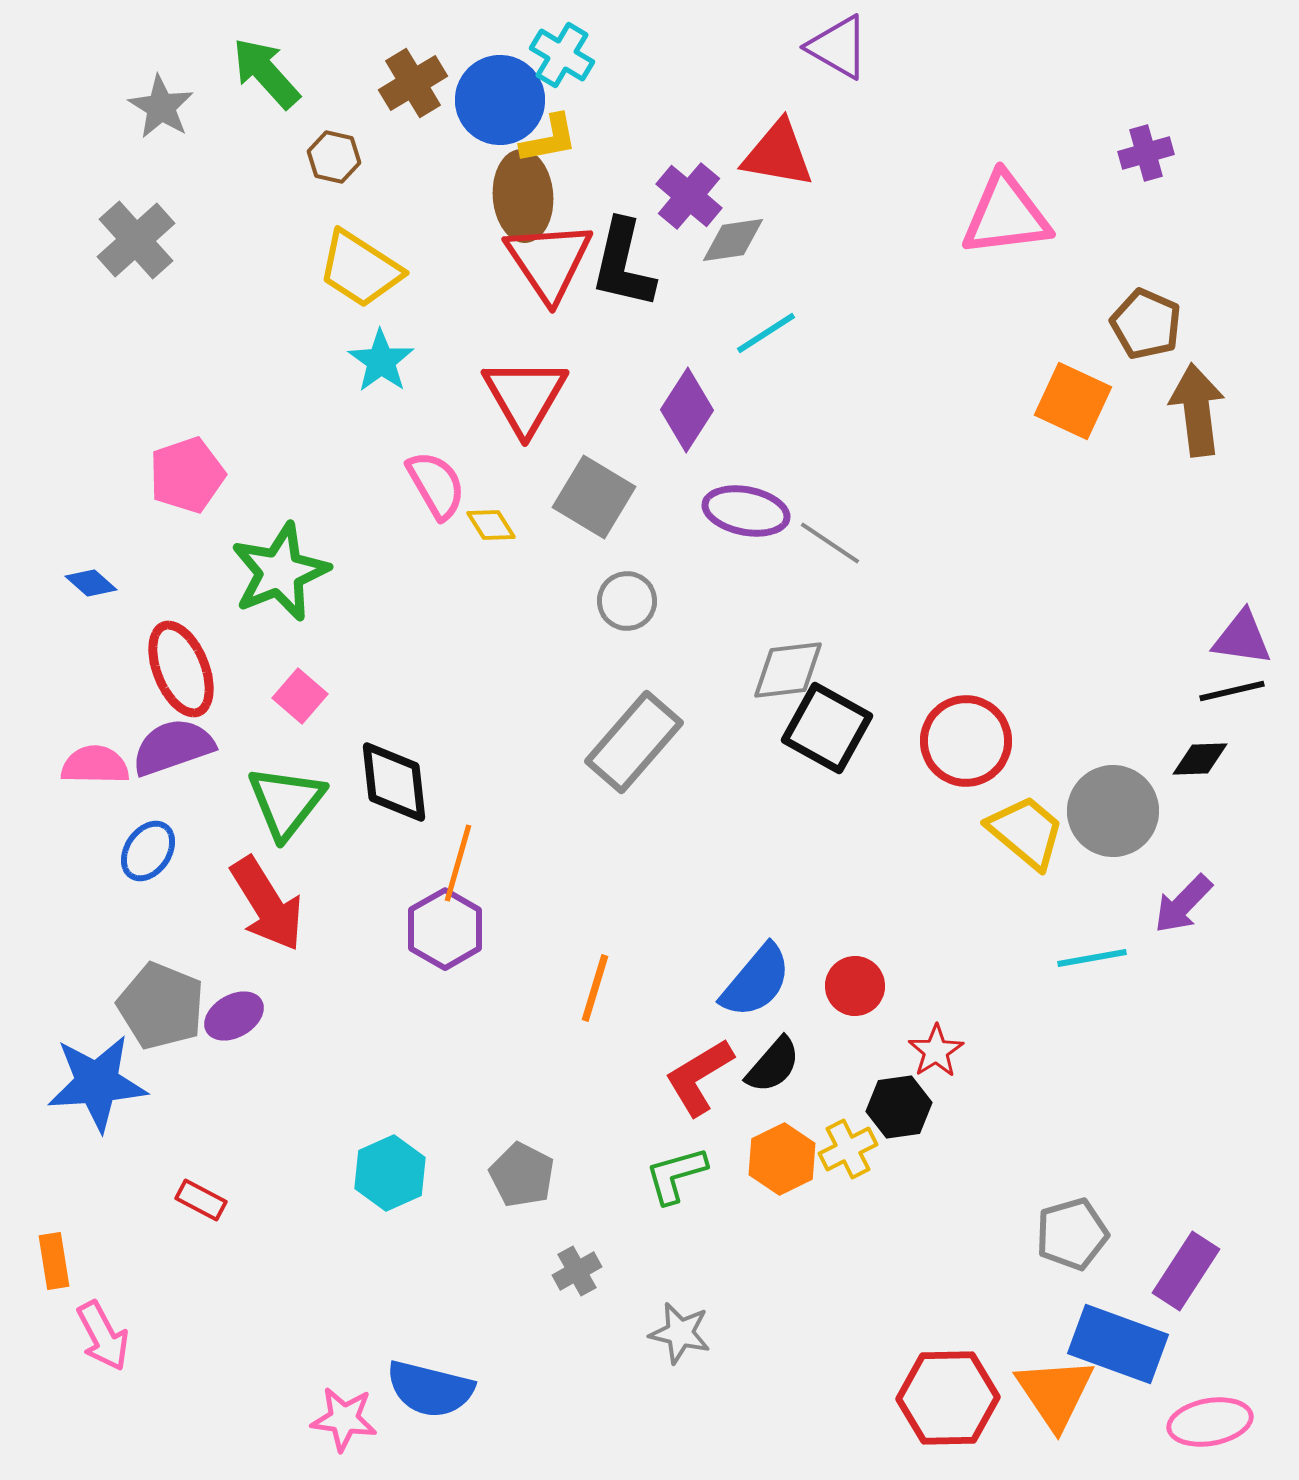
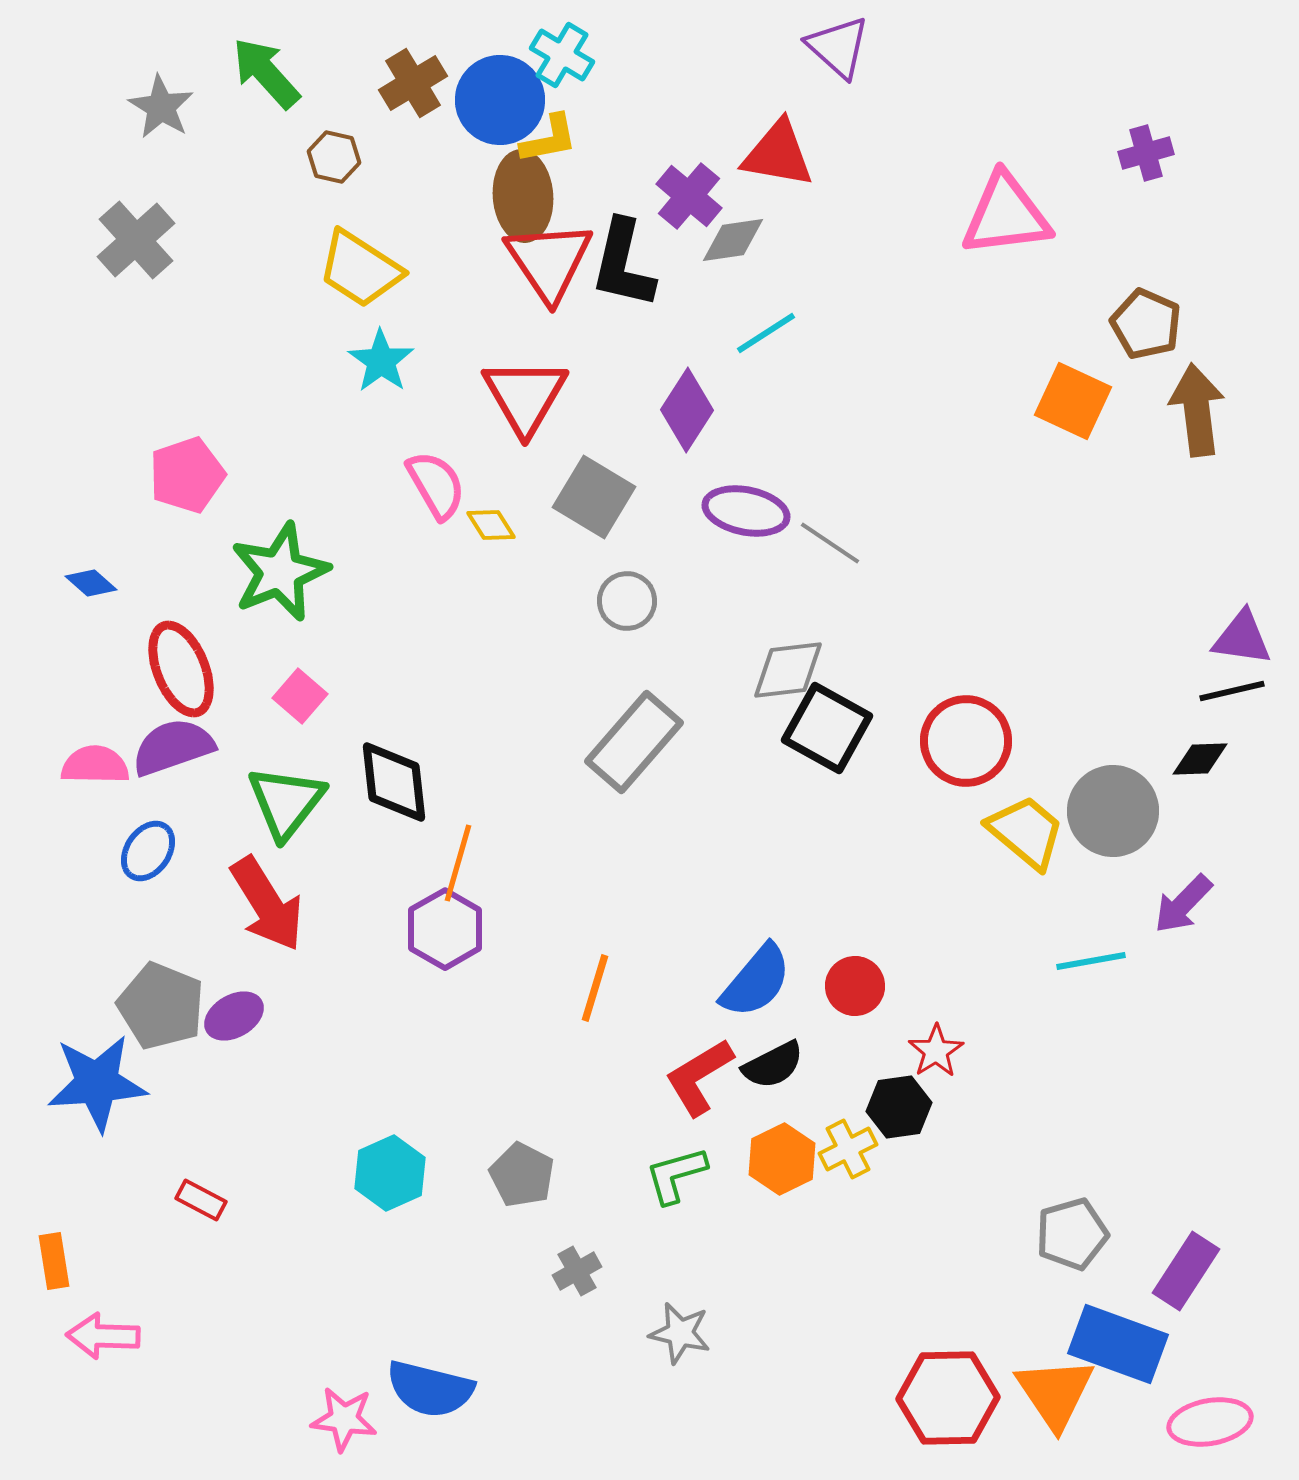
purple triangle at (838, 47): rotated 12 degrees clockwise
cyan line at (1092, 958): moved 1 px left, 3 px down
black semicircle at (773, 1065): rotated 22 degrees clockwise
pink arrow at (103, 1336): rotated 120 degrees clockwise
